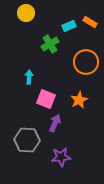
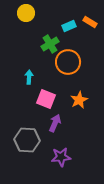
orange circle: moved 18 px left
